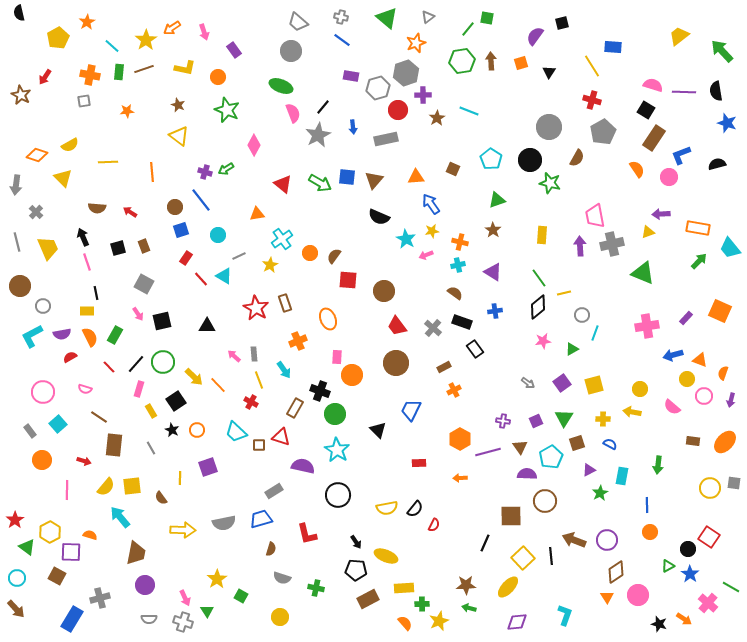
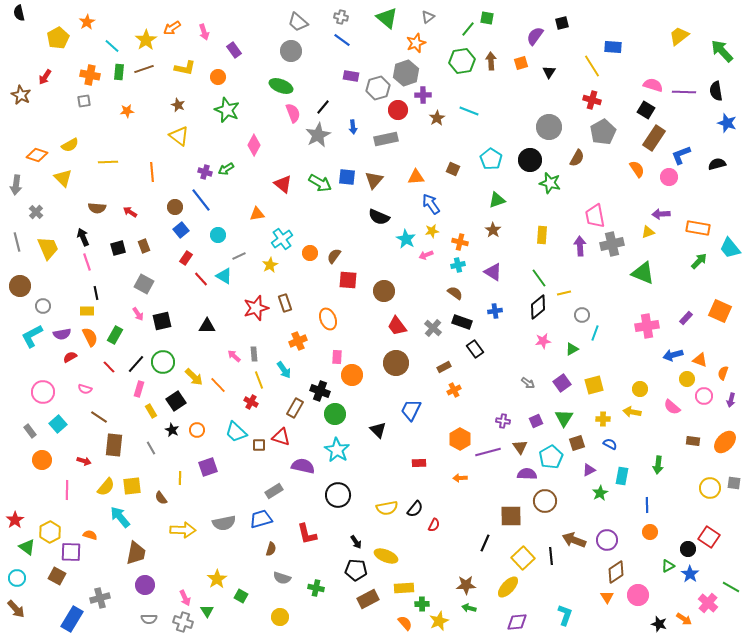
blue square at (181, 230): rotated 21 degrees counterclockwise
red star at (256, 308): rotated 25 degrees clockwise
